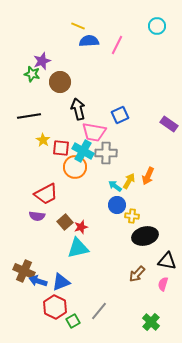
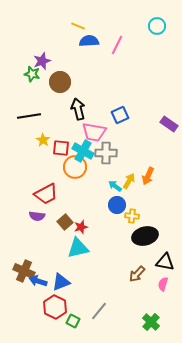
black triangle: moved 2 px left, 1 px down
green square: rotated 32 degrees counterclockwise
